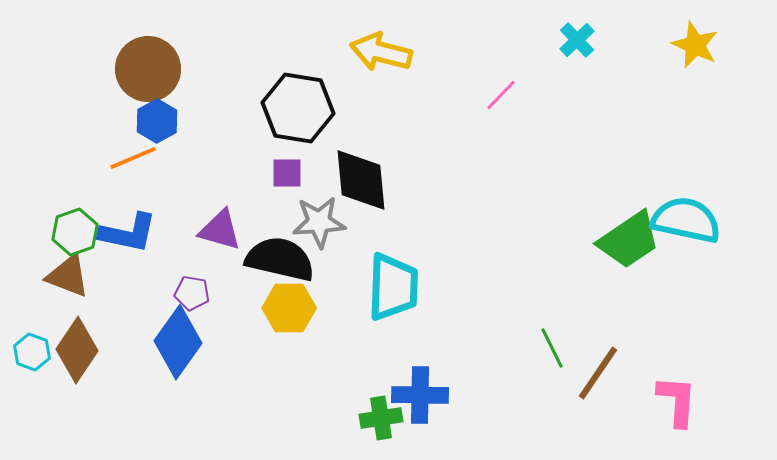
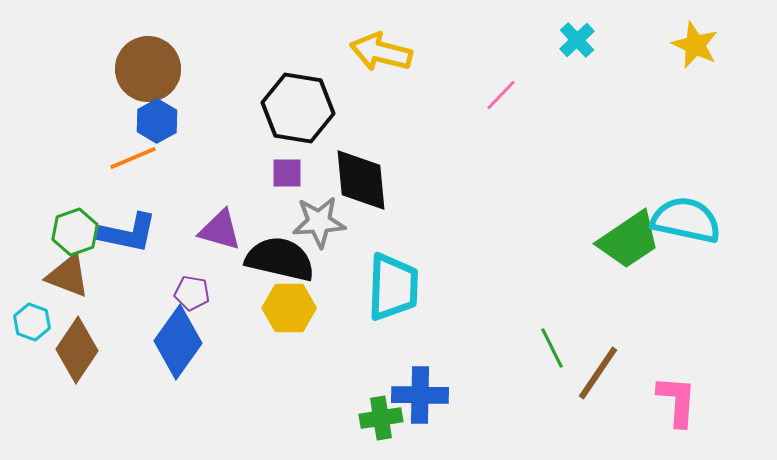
cyan hexagon: moved 30 px up
